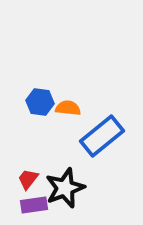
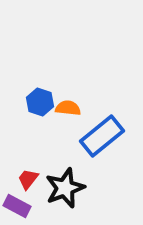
blue hexagon: rotated 12 degrees clockwise
purple rectangle: moved 17 px left, 1 px down; rotated 36 degrees clockwise
